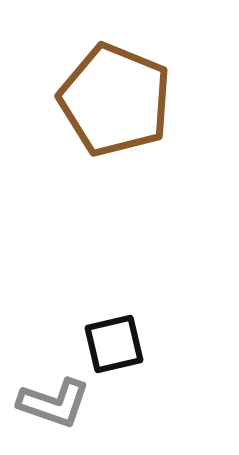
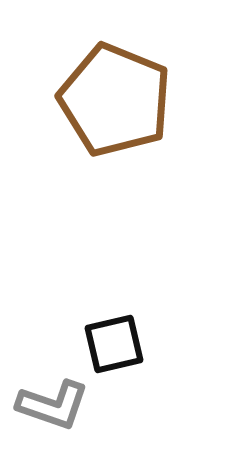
gray L-shape: moved 1 px left, 2 px down
